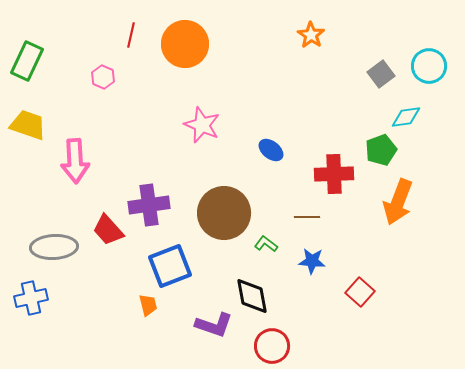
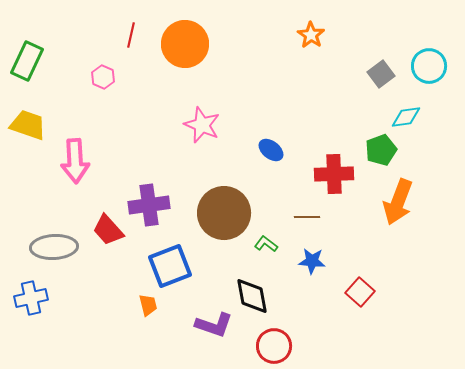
red circle: moved 2 px right
